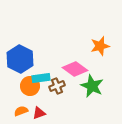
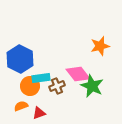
pink diamond: moved 3 px right, 5 px down; rotated 15 degrees clockwise
orange semicircle: moved 5 px up
